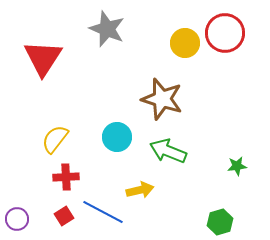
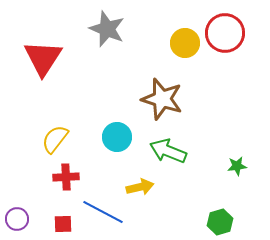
yellow arrow: moved 3 px up
red square: moved 1 px left, 8 px down; rotated 30 degrees clockwise
